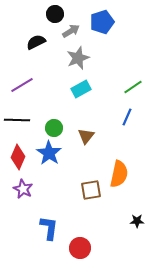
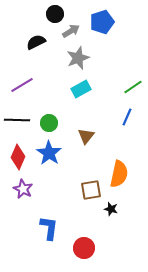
green circle: moved 5 px left, 5 px up
black star: moved 26 px left, 12 px up; rotated 16 degrees clockwise
red circle: moved 4 px right
